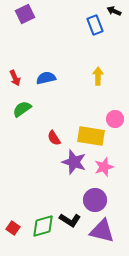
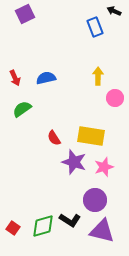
blue rectangle: moved 2 px down
pink circle: moved 21 px up
